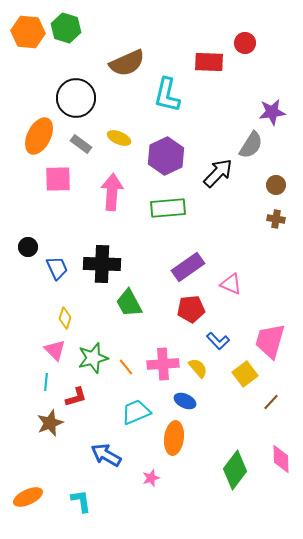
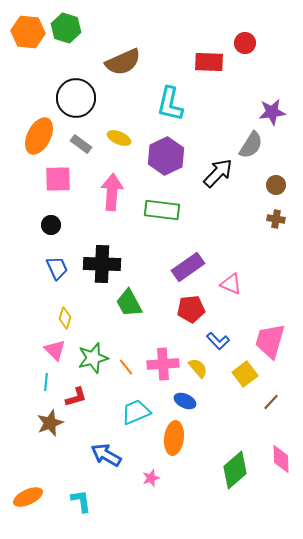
brown semicircle at (127, 63): moved 4 px left, 1 px up
cyan L-shape at (167, 95): moved 3 px right, 9 px down
green rectangle at (168, 208): moved 6 px left, 2 px down; rotated 12 degrees clockwise
black circle at (28, 247): moved 23 px right, 22 px up
green diamond at (235, 470): rotated 12 degrees clockwise
